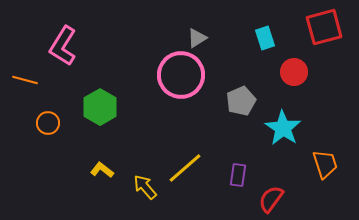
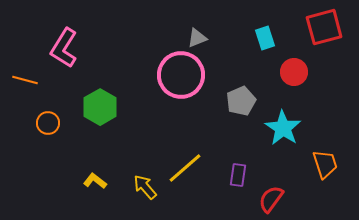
gray triangle: rotated 10 degrees clockwise
pink L-shape: moved 1 px right, 2 px down
yellow L-shape: moved 7 px left, 11 px down
